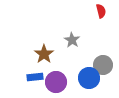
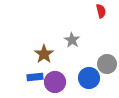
gray circle: moved 4 px right, 1 px up
purple circle: moved 1 px left
